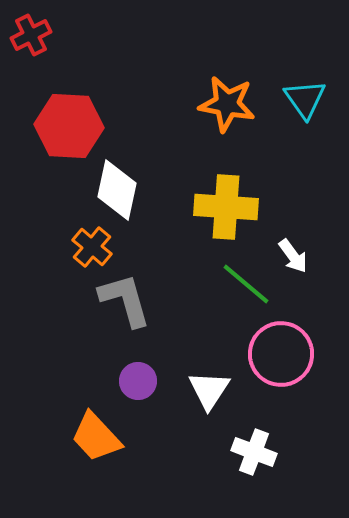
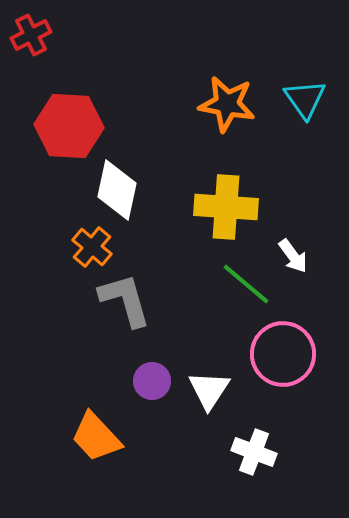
pink circle: moved 2 px right
purple circle: moved 14 px right
